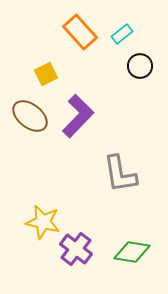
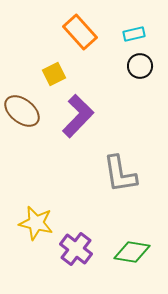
cyan rectangle: moved 12 px right; rotated 25 degrees clockwise
yellow square: moved 8 px right
brown ellipse: moved 8 px left, 5 px up
yellow star: moved 7 px left, 1 px down
